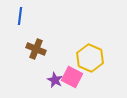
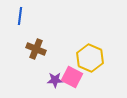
purple star: rotated 28 degrees counterclockwise
